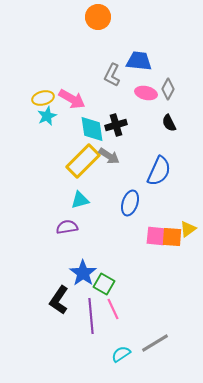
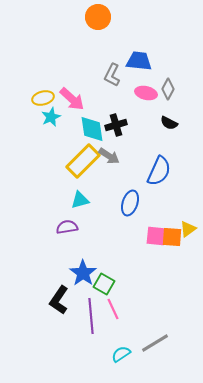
pink arrow: rotated 12 degrees clockwise
cyan star: moved 4 px right, 1 px down
black semicircle: rotated 36 degrees counterclockwise
